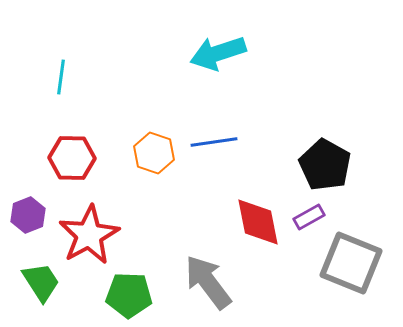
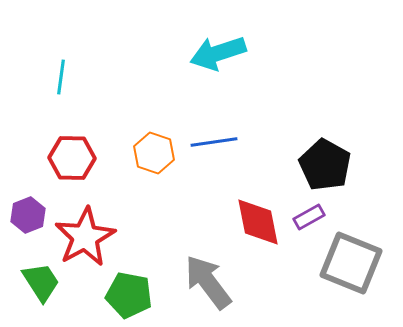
red star: moved 4 px left, 2 px down
green pentagon: rotated 9 degrees clockwise
